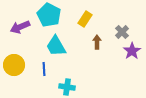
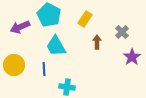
purple star: moved 6 px down
